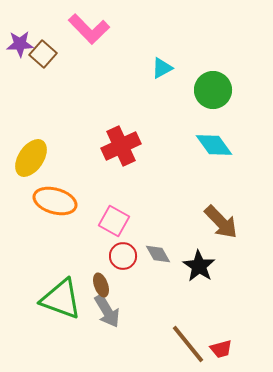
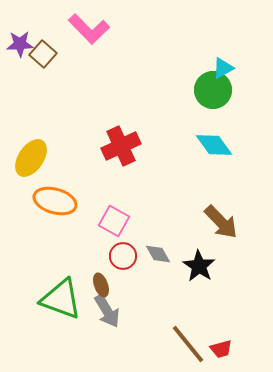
cyan triangle: moved 61 px right
